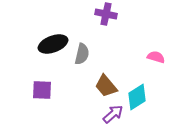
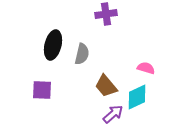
purple cross: rotated 20 degrees counterclockwise
black ellipse: moved 1 px down; rotated 56 degrees counterclockwise
pink semicircle: moved 10 px left, 11 px down
cyan diamond: rotated 8 degrees clockwise
